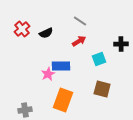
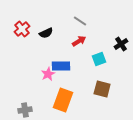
black cross: rotated 32 degrees counterclockwise
